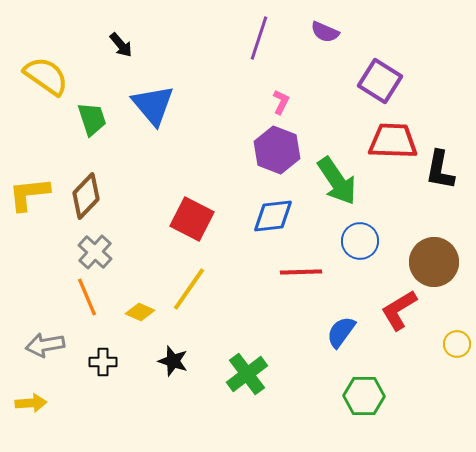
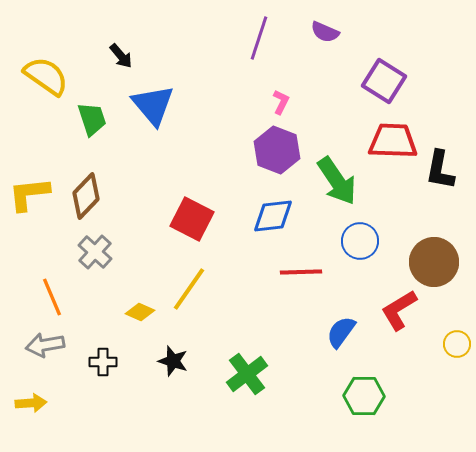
black arrow: moved 11 px down
purple square: moved 4 px right
orange line: moved 35 px left
